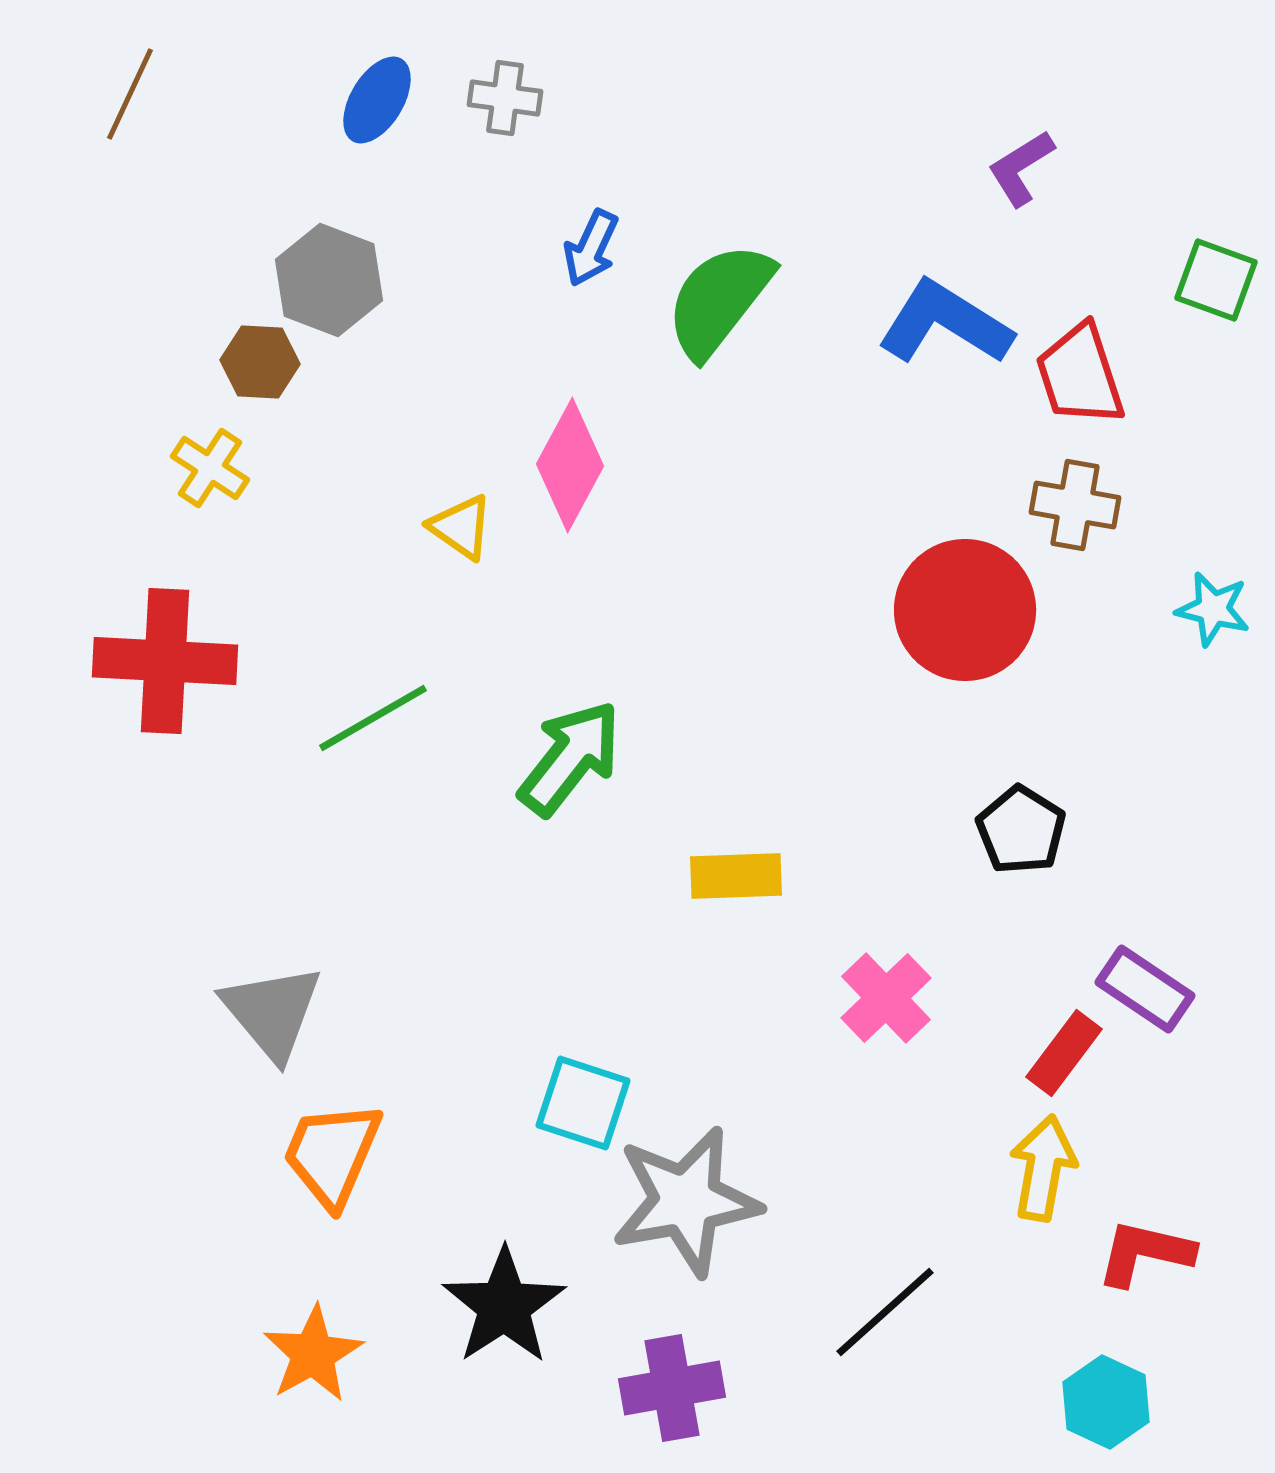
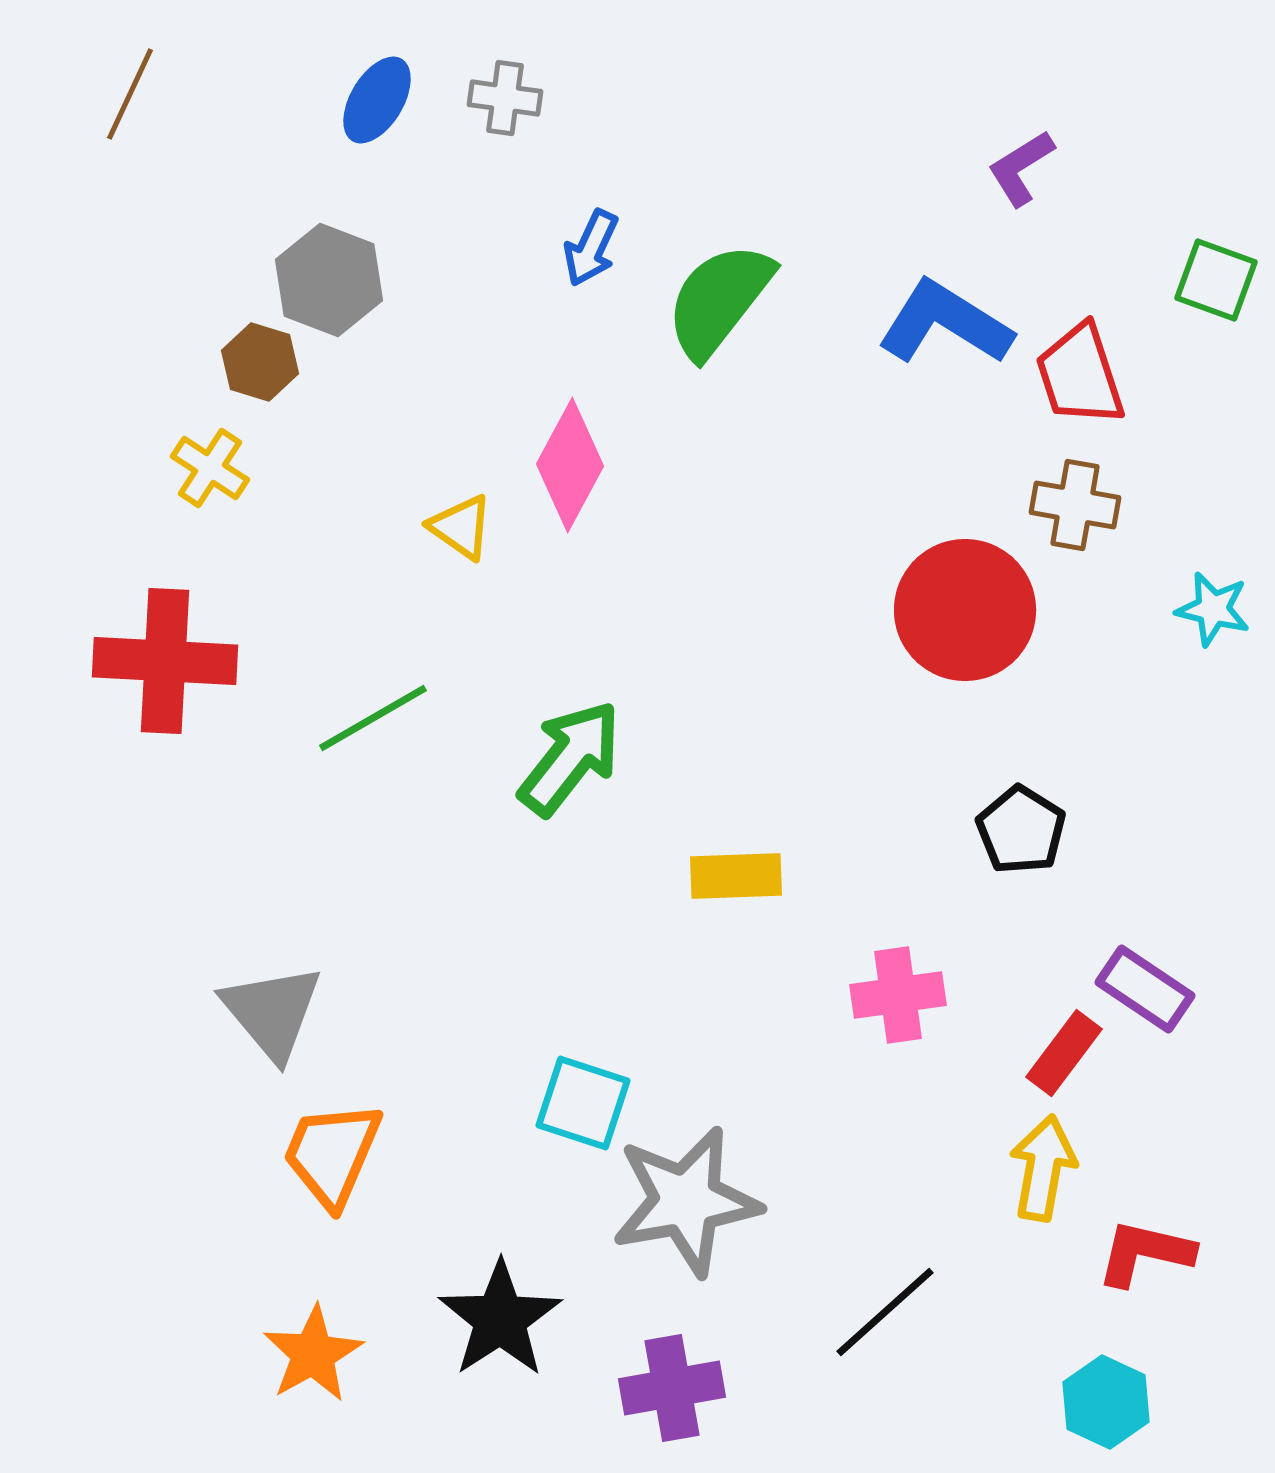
brown hexagon: rotated 14 degrees clockwise
pink cross: moved 12 px right, 3 px up; rotated 36 degrees clockwise
black star: moved 4 px left, 13 px down
